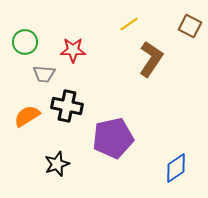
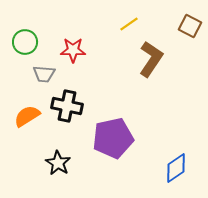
black star: moved 1 px right, 1 px up; rotated 20 degrees counterclockwise
